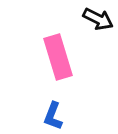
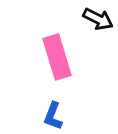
pink rectangle: moved 1 px left
